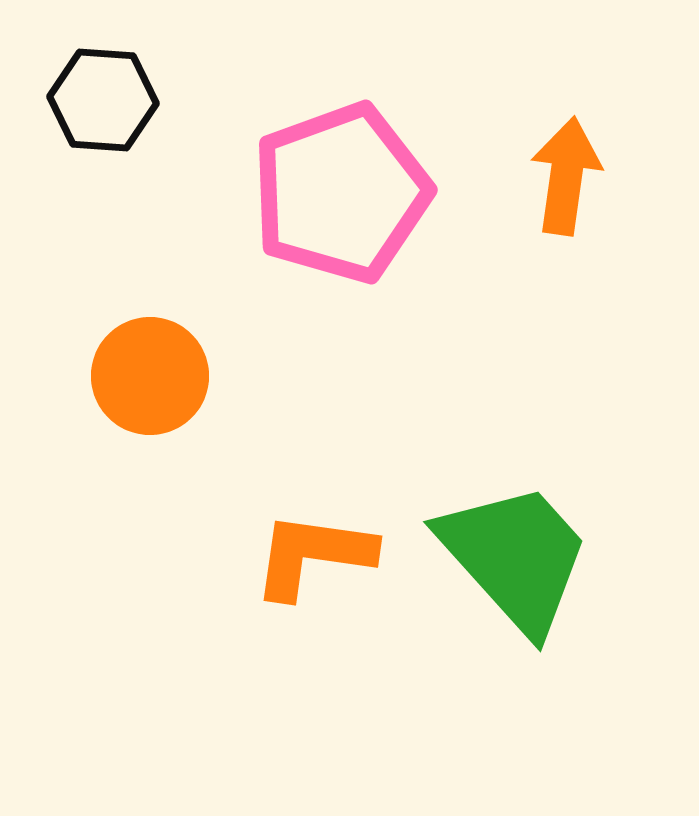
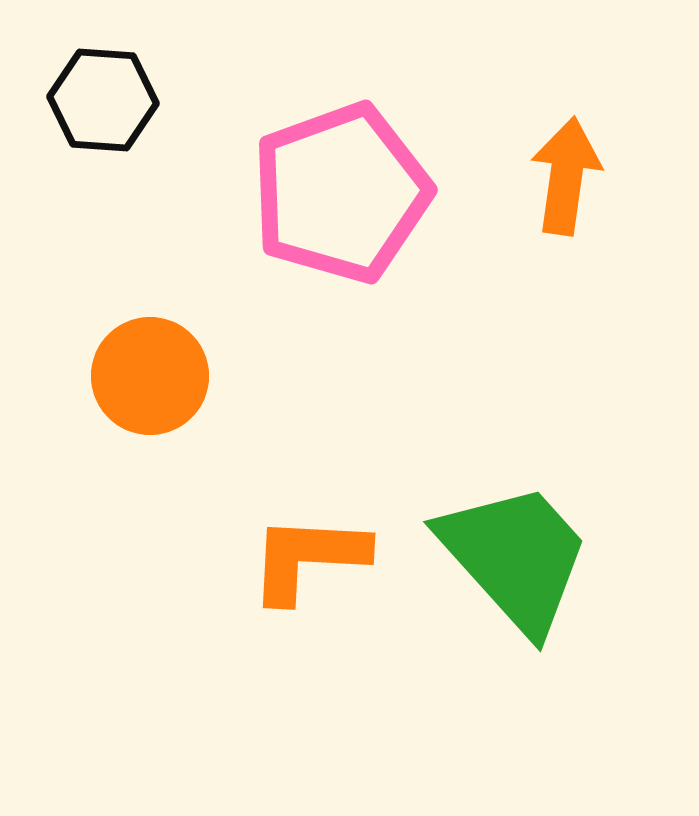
orange L-shape: moved 5 px left, 3 px down; rotated 5 degrees counterclockwise
